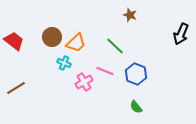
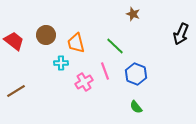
brown star: moved 3 px right, 1 px up
brown circle: moved 6 px left, 2 px up
orange trapezoid: rotated 120 degrees clockwise
cyan cross: moved 3 px left; rotated 24 degrees counterclockwise
pink line: rotated 48 degrees clockwise
brown line: moved 3 px down
